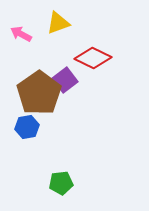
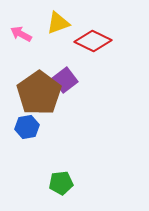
red diamond: moved 17 px up
